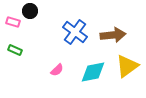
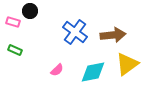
yellow triangle: moved 2 px up
